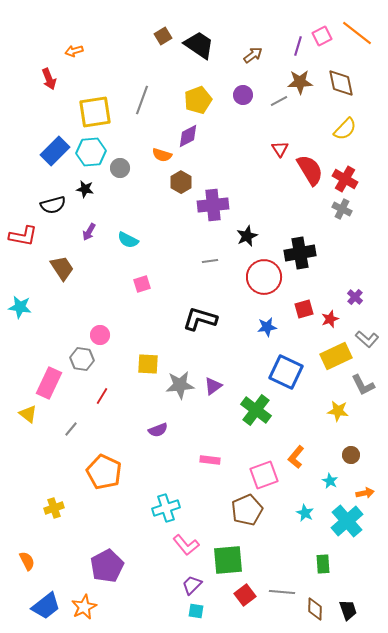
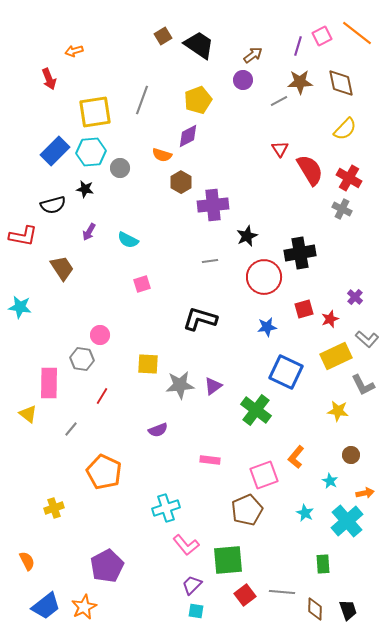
purple circle at (243, 95): moved 15 px up
red cross at (345, 179): moved 4 px right, 1 px up
pink rectangle at (49, 383): rotated 24 degrees counterclockwise
